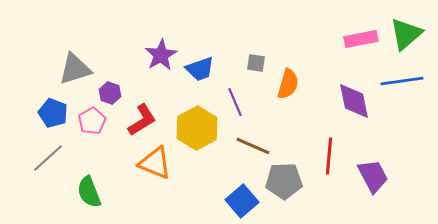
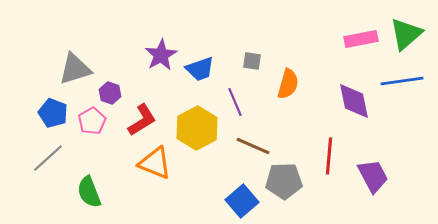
gray square: moved 4 px left, 2 px up
